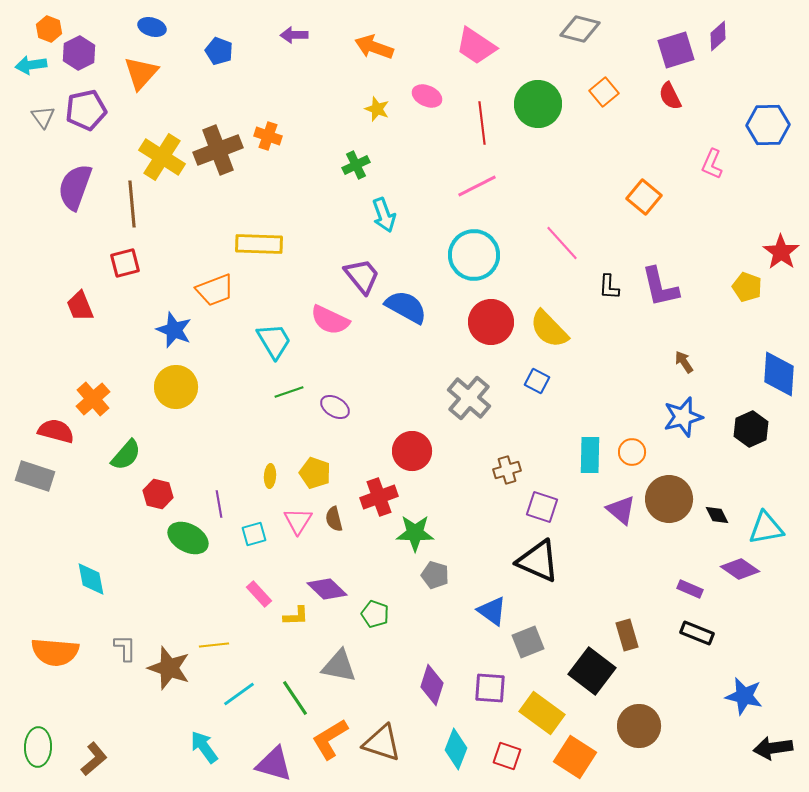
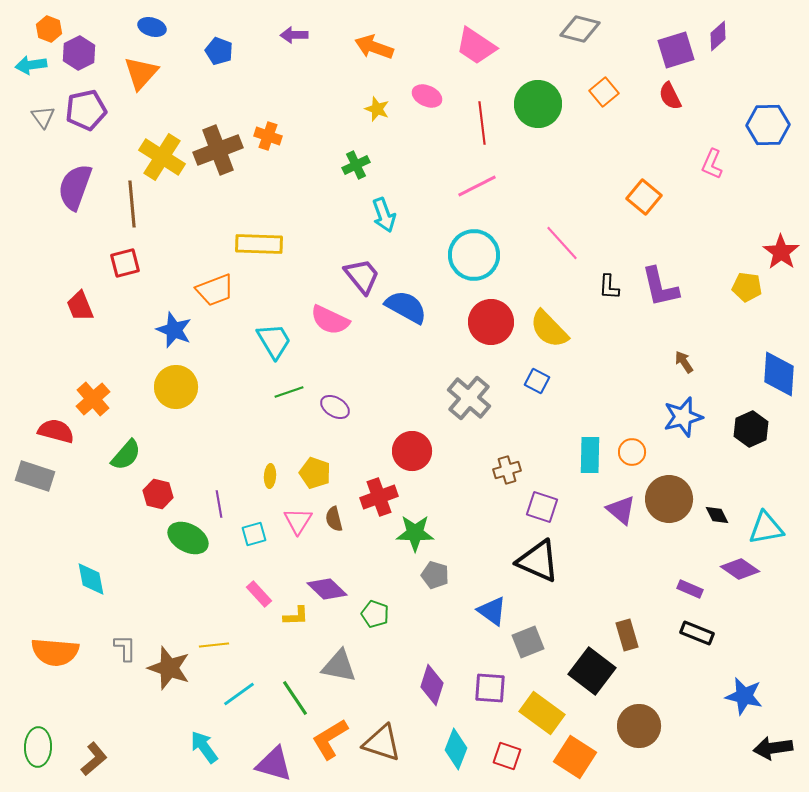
yellow pentagon at (747, 287): rotated 12 degrees counterclockwise
